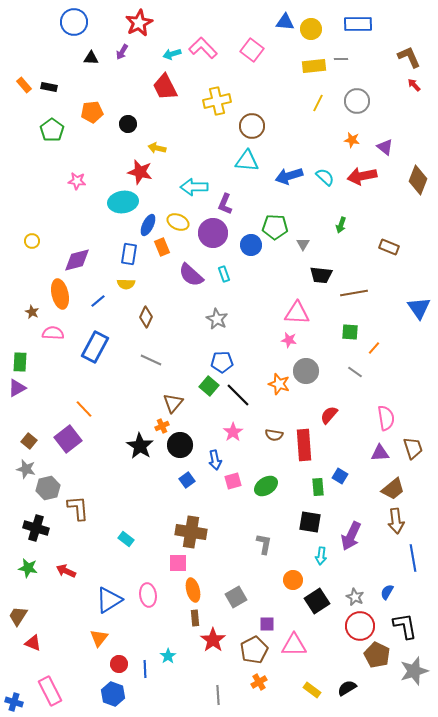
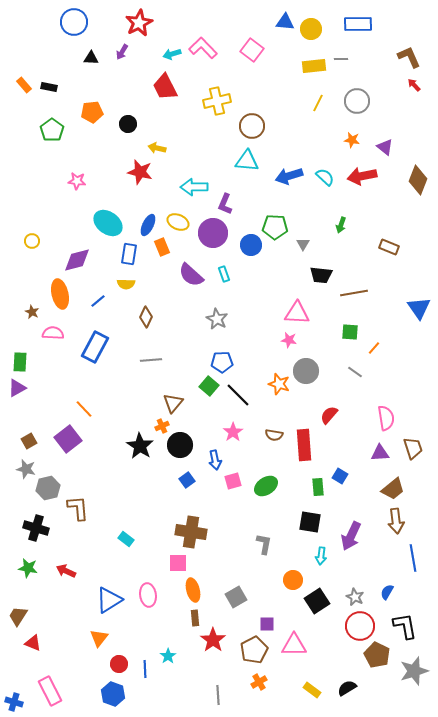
cyan ellipse at (123, 202): moved 15 px left, 21 px down; rotated 44 degrees clockwise
gray line at (151, 360): rotated 30 degrees counterclockwise
brown square at (29, 441): rotated 21 degrees clockwise
